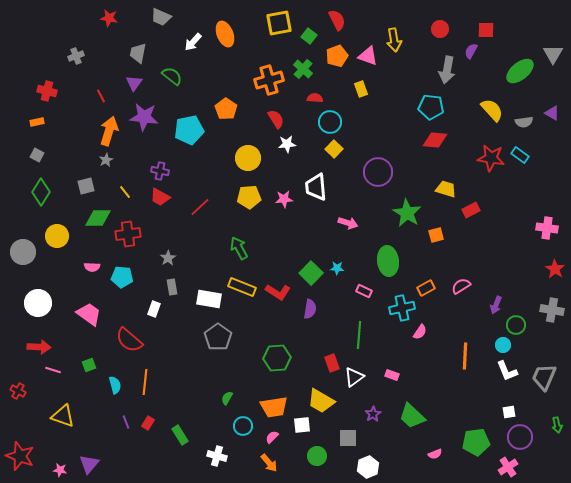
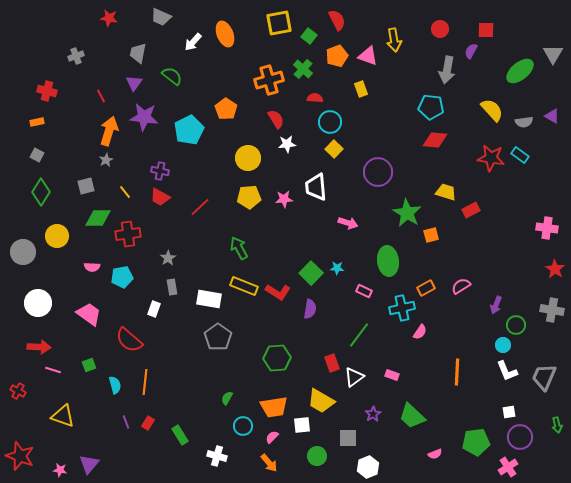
purple triangle at (552, 113): moved 3 px down
cyan pentagon at (189, 130): rotated 16 degrees counterclockwise
yellow trapezoid at (446, 189): moved 3 px down
orange square at (436, 235): moved 5 px left
cyan pentagon at (122, 277): rotated 15 degrees counterclockwise
yellow rectangle at (242, 287): moved 2 px right, 1 px up
green line at (359, 335): rotated 32 degrees clockwise
orange line at (465, 356): moved 8 px left, 16 px down
